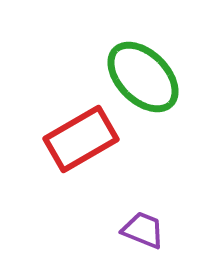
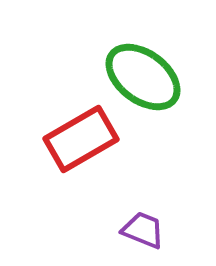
green ellipse: rotated 8 degrees counterclockwise
